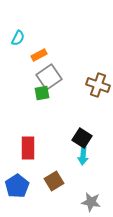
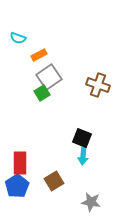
cyan semicircle: rotated 84 degrees clockwise
green square: rotated 21 degrees counterclockwise
black square: rotated 12 degrees counterclockwise
red rectangle: moved 8 px left, 15 px down
